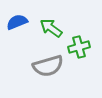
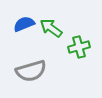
blue semicircle: moved 7 px right, 2 px down
gray semicircle: moved 17 px left, 5 px down
